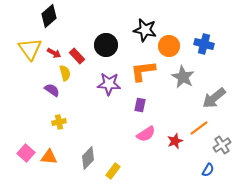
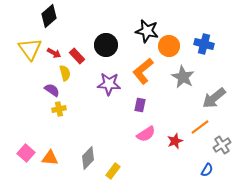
black star: moved 2 px right, 1 px down
orange L-shape: rotated 32 degrees counterclockwise
yellow cross: moved 13 px up
orange line: moved 1 px right, 1 px up
orange triangle: moved 1 px right, 1 px down
blue semicircle: moved 1 px left
